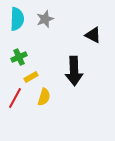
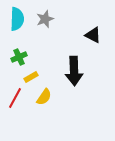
yellow semicircle: rotated 18 degrees clockwise
